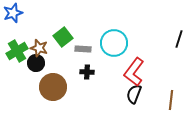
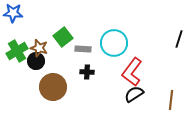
blue star: rotated 24 degrees clockwise
black circle: moved 2 px up
red L-shape: moved 2 px left
black semicircle: rotated 36 degrees clockwise
